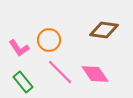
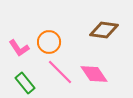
orange circle: moved 2 px down
pink diamond: moved 1 px left
green rectangle: moved 2 px right, 1 px down
